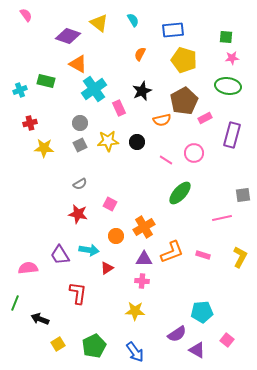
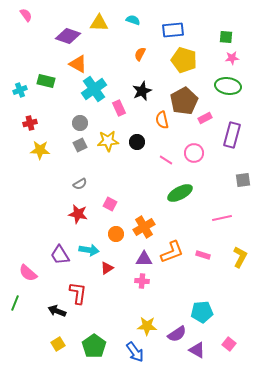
cyan semicircle at (133, 20): rotated 40 degrees counterclockwise
yellow triangle at (99, 23): rotated 36 degrees counterclockwise
orange semicircle at (162, 120): rotated 90 degrees clockwise
yellow star at (44, 148): moved 4 px left, 2 px down
green ellipse at (180, 193): rotated 20 degrees clockwise
gray square at (243, 195): moved 15 px up
orange circle at (116, 236): moved 2 px up
pink semicircle at (28, 268): moved 5 px down; rotated 132 degrees counterclockwise
yellow star at (135, 311): moved 12 px right, 15 px down
black arrow at (40, 319): moved 17 px right, 8 px up
pink square at (227, 340): moved 2 px right, 4 px down
green pentagon at (94, 346): rotated 10 degrees counterclockwise
